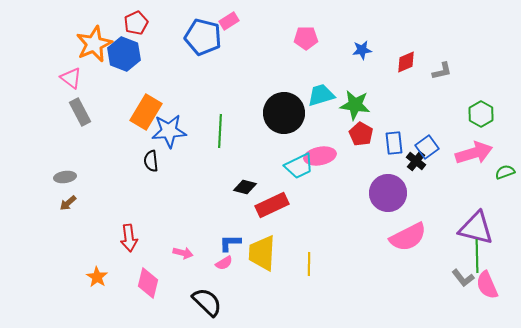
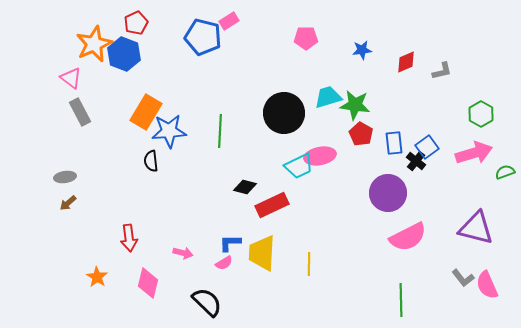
cyan trapezoid at (321, 95): moved 7 px right, 2 px down
green line at (477, 256): moved 76 px left, 44 px down
